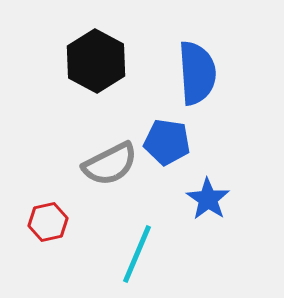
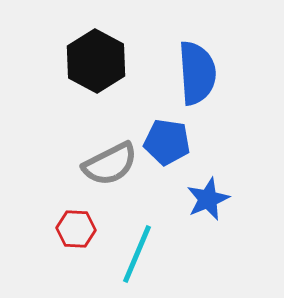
blue star: rotated 15 degrees clockwise
red hexagon: moved 28 px right, 7 px down; rotated 15 degrees clockwise
